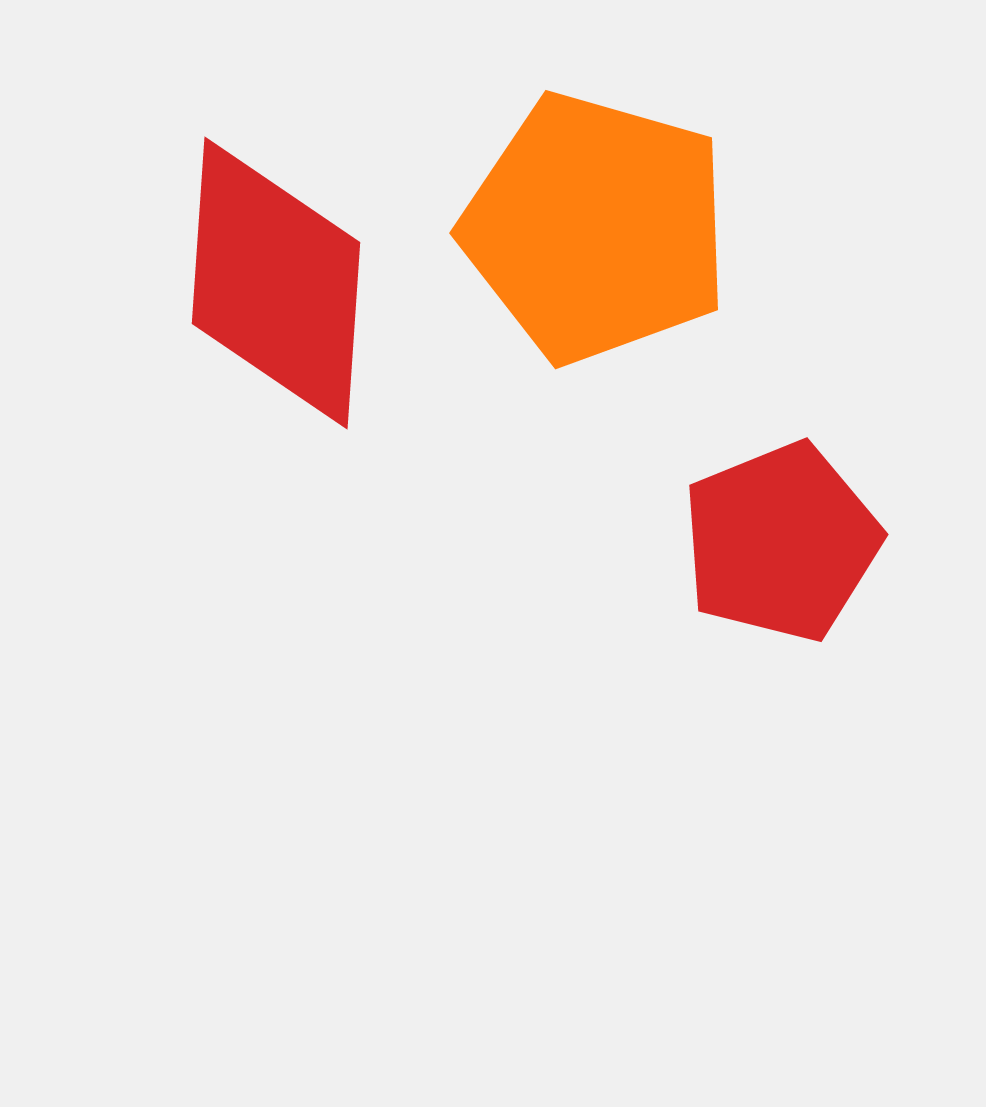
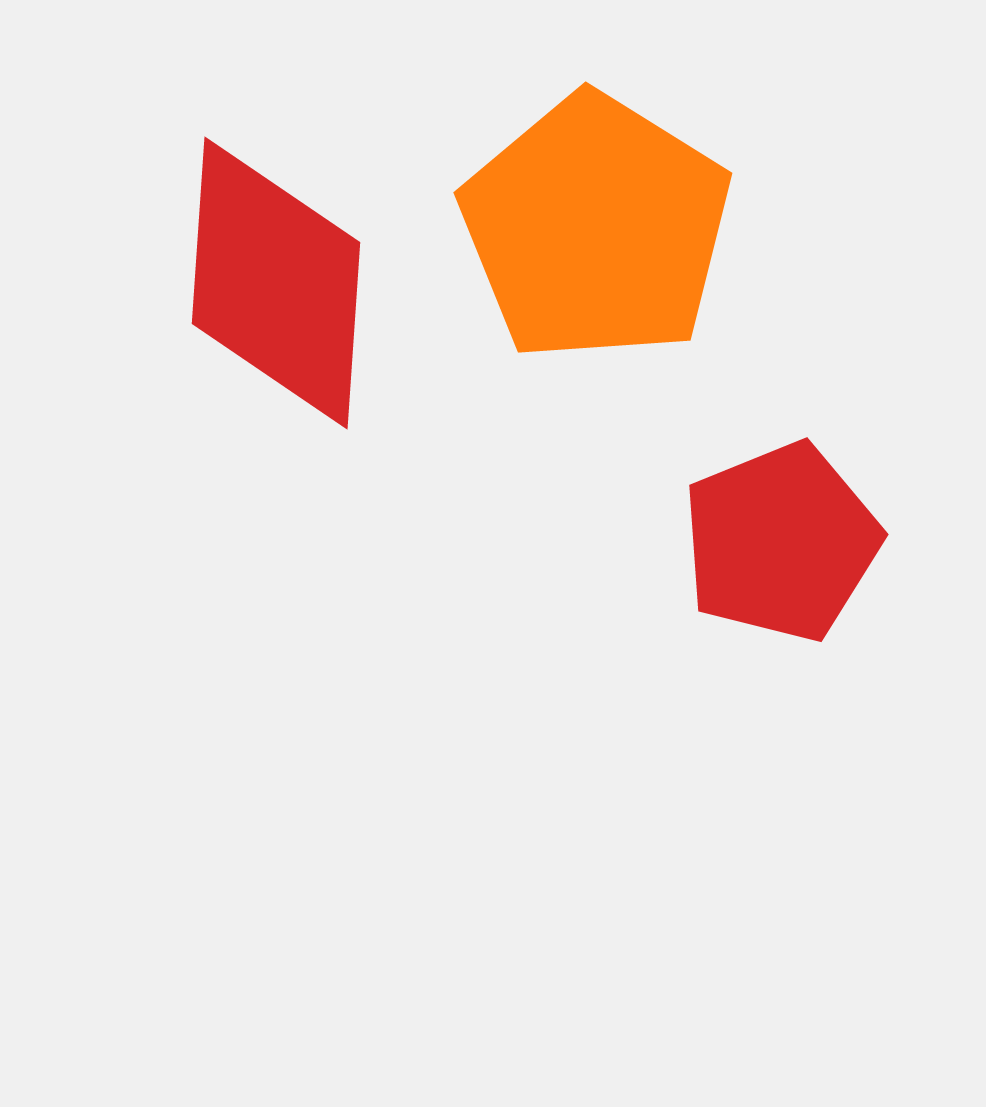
orange pentagon: rotated 16 degrees clockwise
